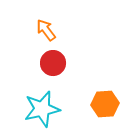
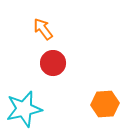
orange arrow: moved 3 px left, 1 px up
cyan star: moved 18 px left
